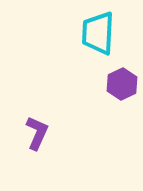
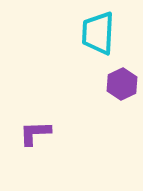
purple L-shape: moved 2 px left; rotated 116 degrees counterclockwise
